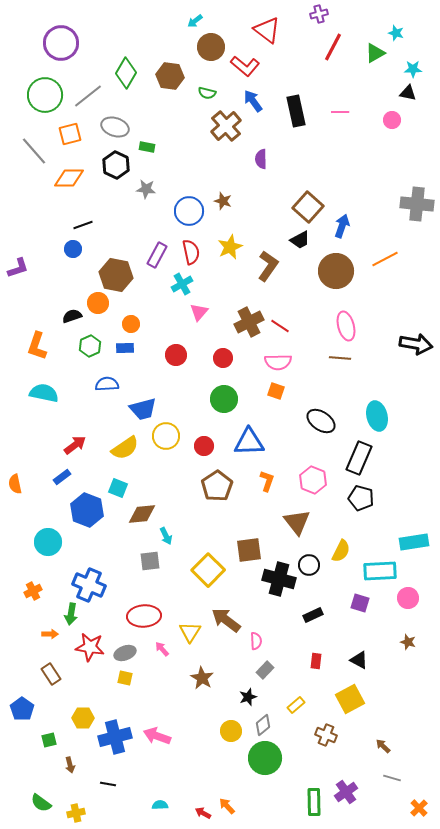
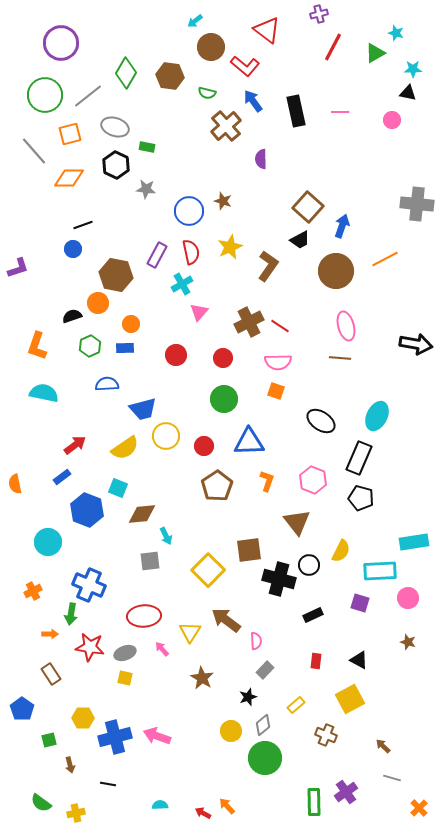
cyan ellipse at (377, 416): rotated 40 degrees clockwise
